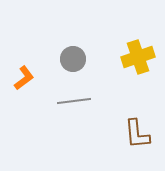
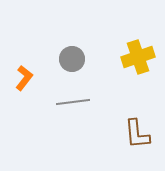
gray circle: moved 1 px left
orange L-shape: rotated 15 degrees counterclockwise
gray line: moved 1 px left, 1 px down
